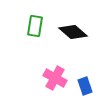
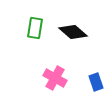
green rectangle: moved 2 px down
blue rectangle: moved 11 px right, 4 px up
